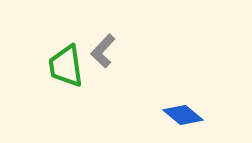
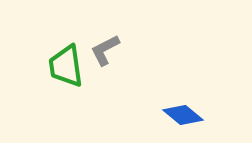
gray L-shape: moved 2 px right, 1 px up; rotated 20 degrees clockwise
